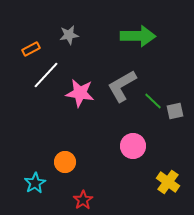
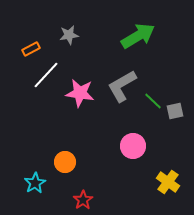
green arrow: rotated 32 degrees counterclockwise
